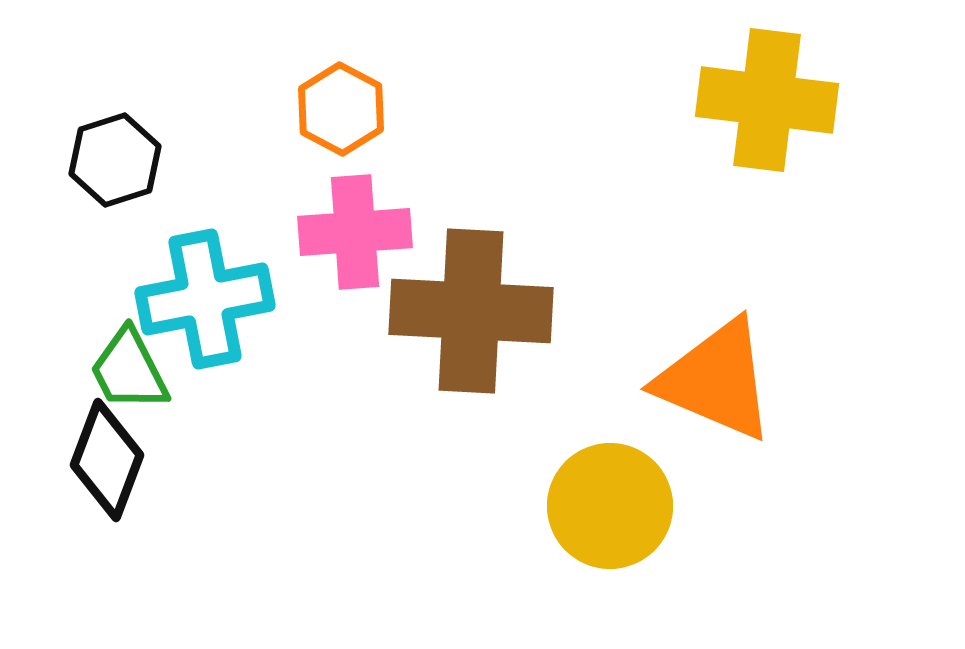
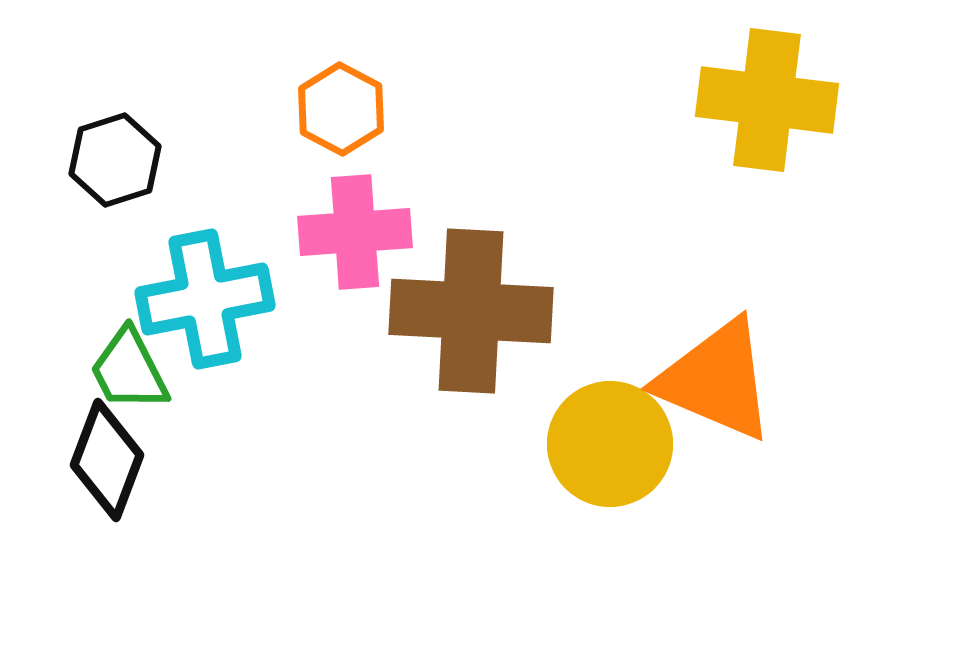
yellow circle: moved 62 px up
